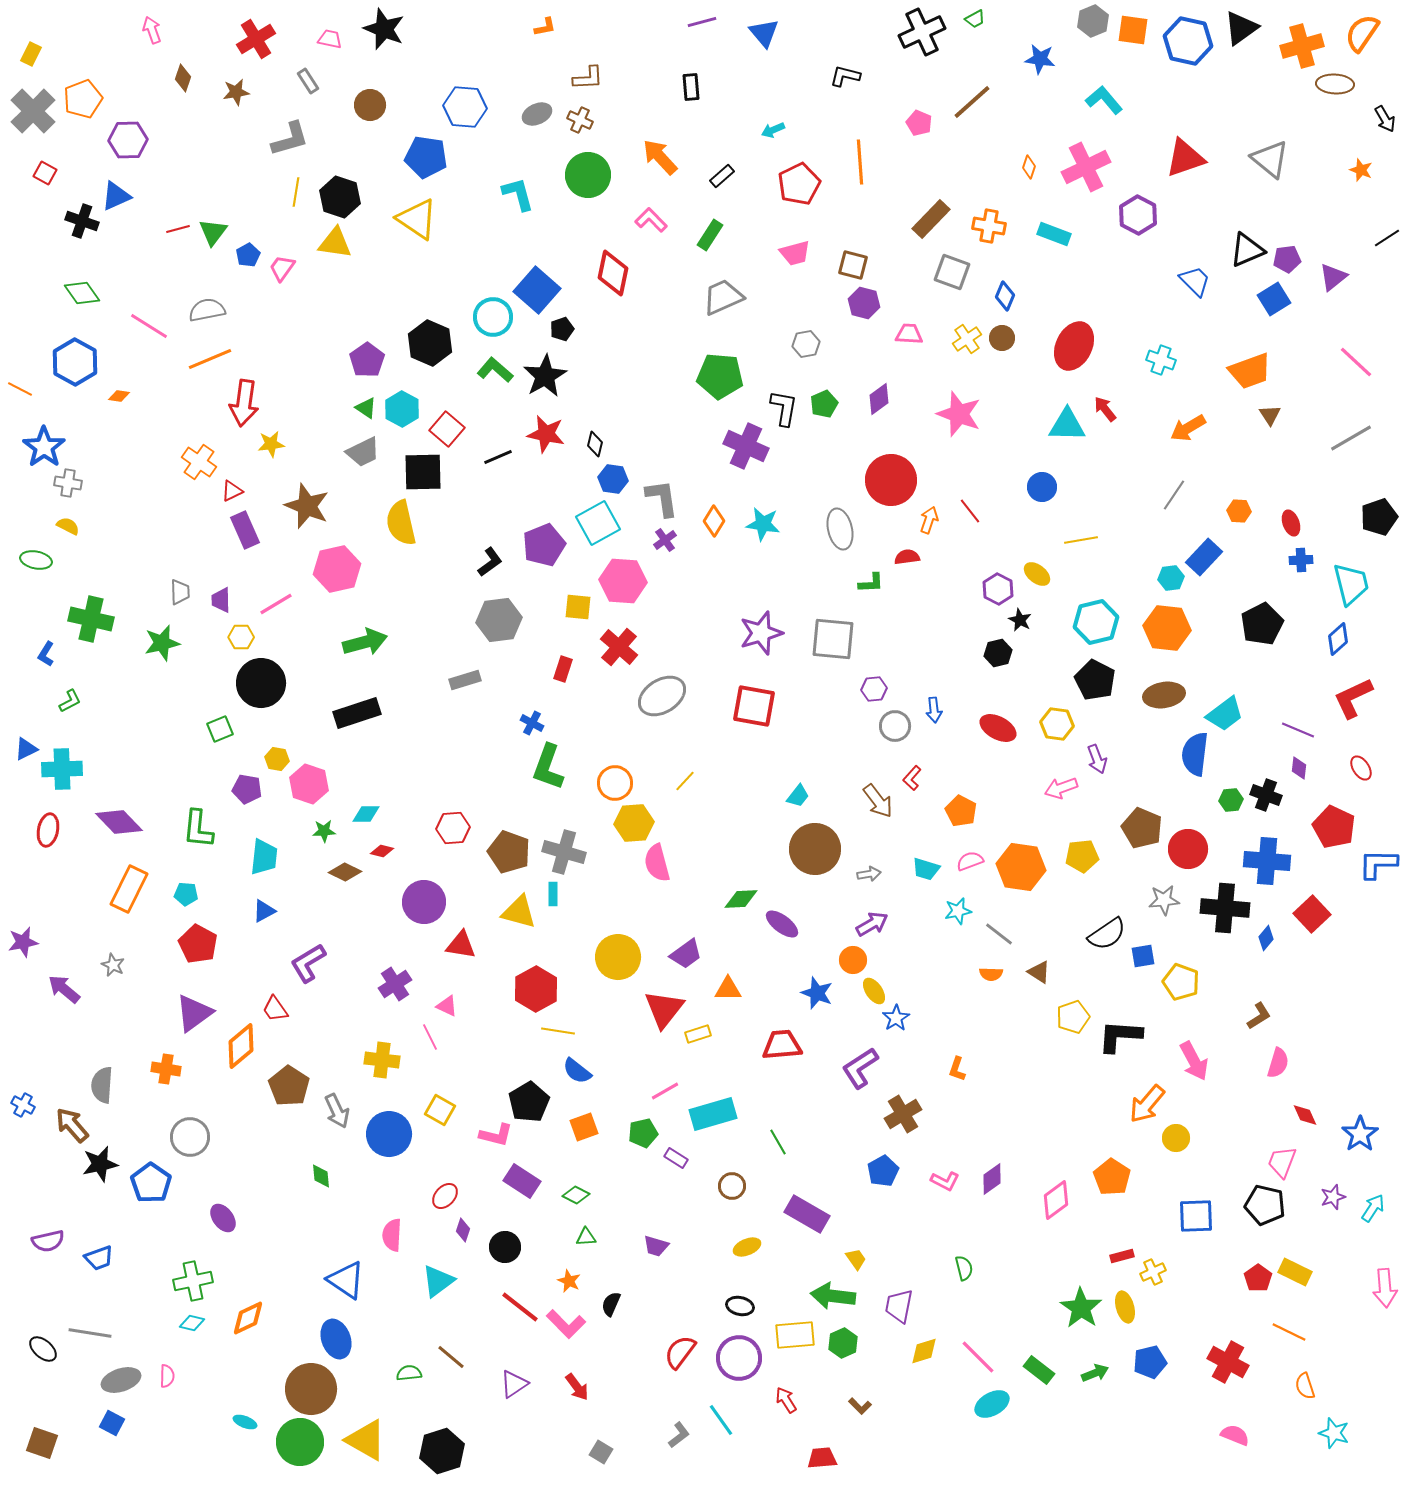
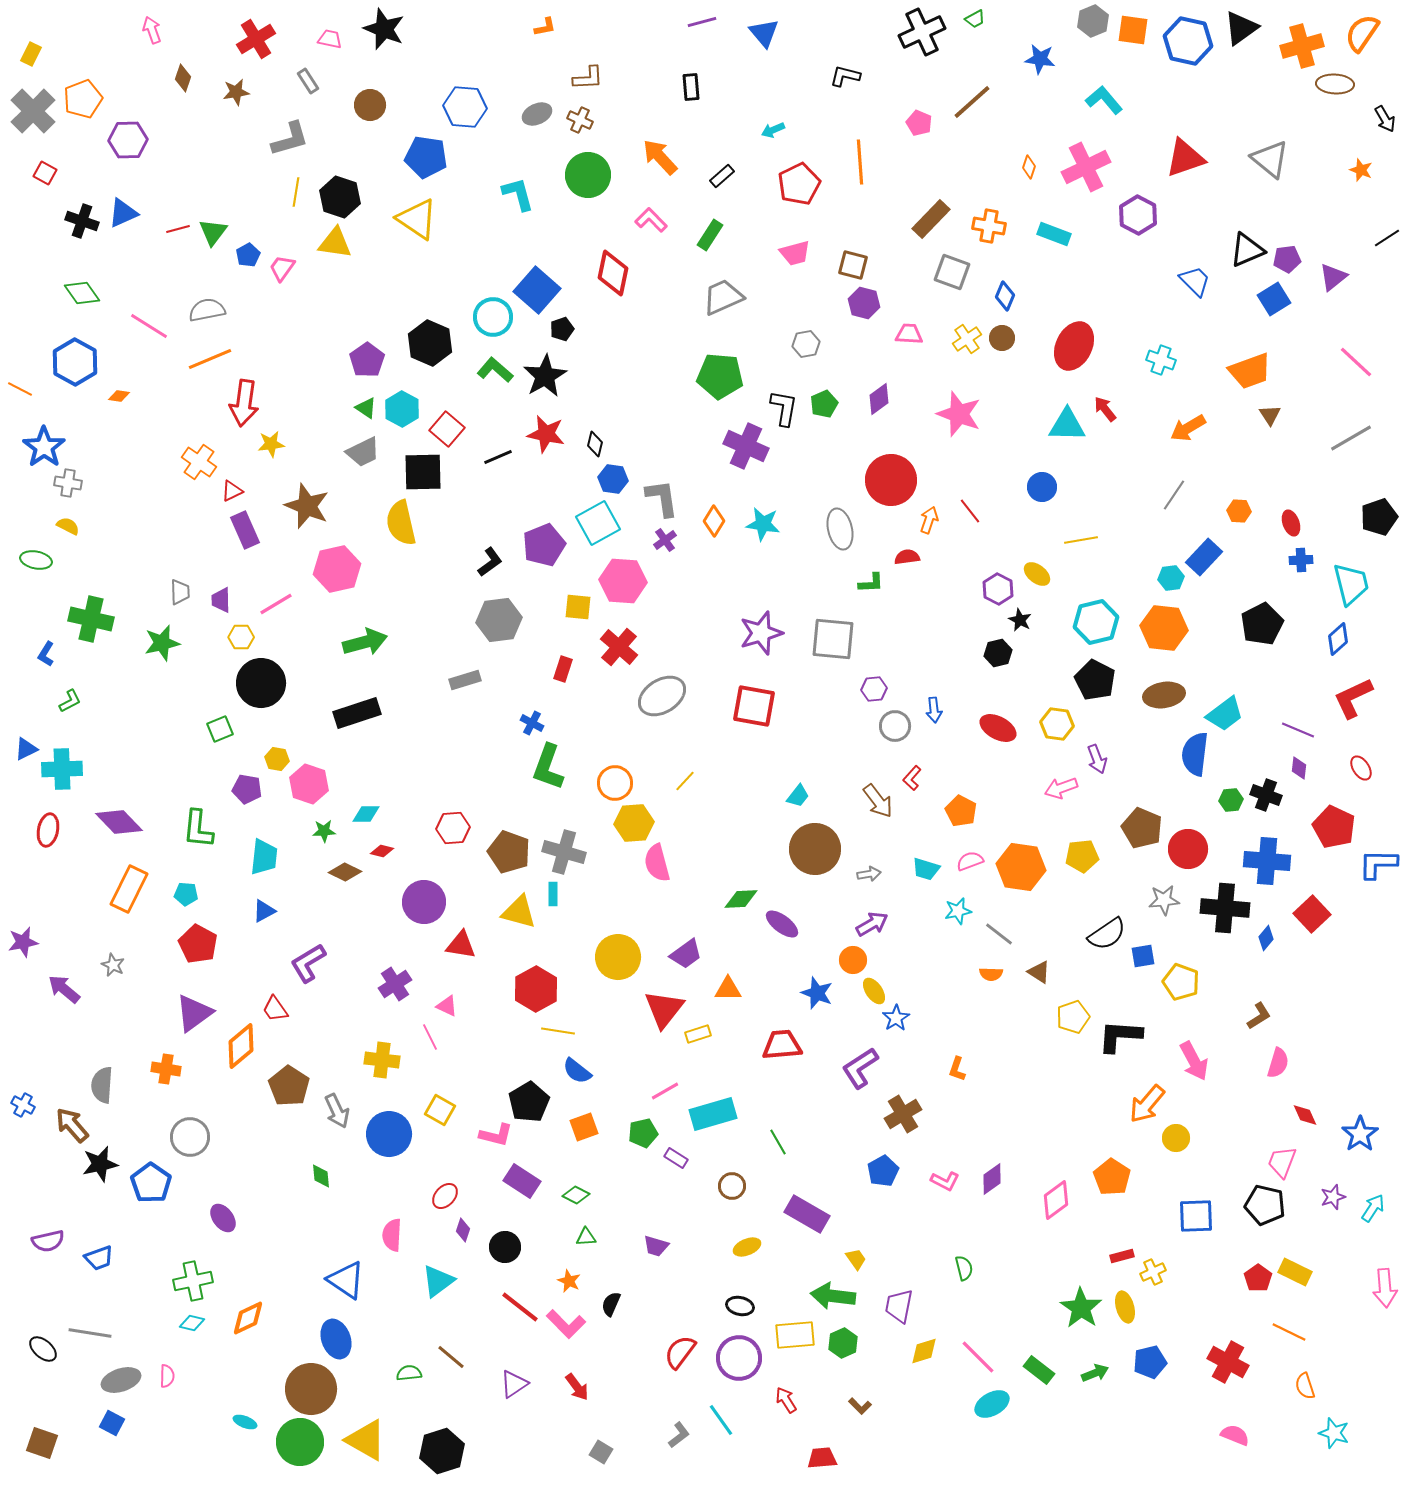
blue triangle at (116, 196): moved 7 px right, 17 px down
orange hexagon at (1167, 628): moved 3 px left
